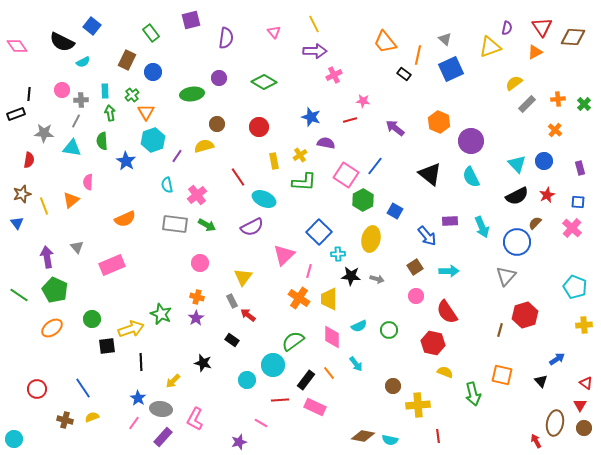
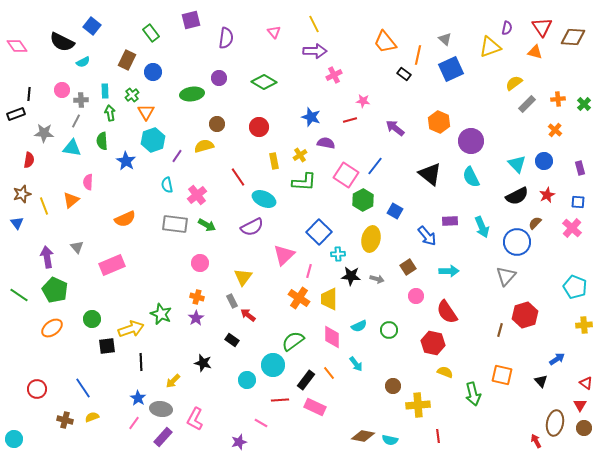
orange triangle at (535, 52): rotated 42 degrees clockwise
brown square at (415, 267): moved 7 px left
